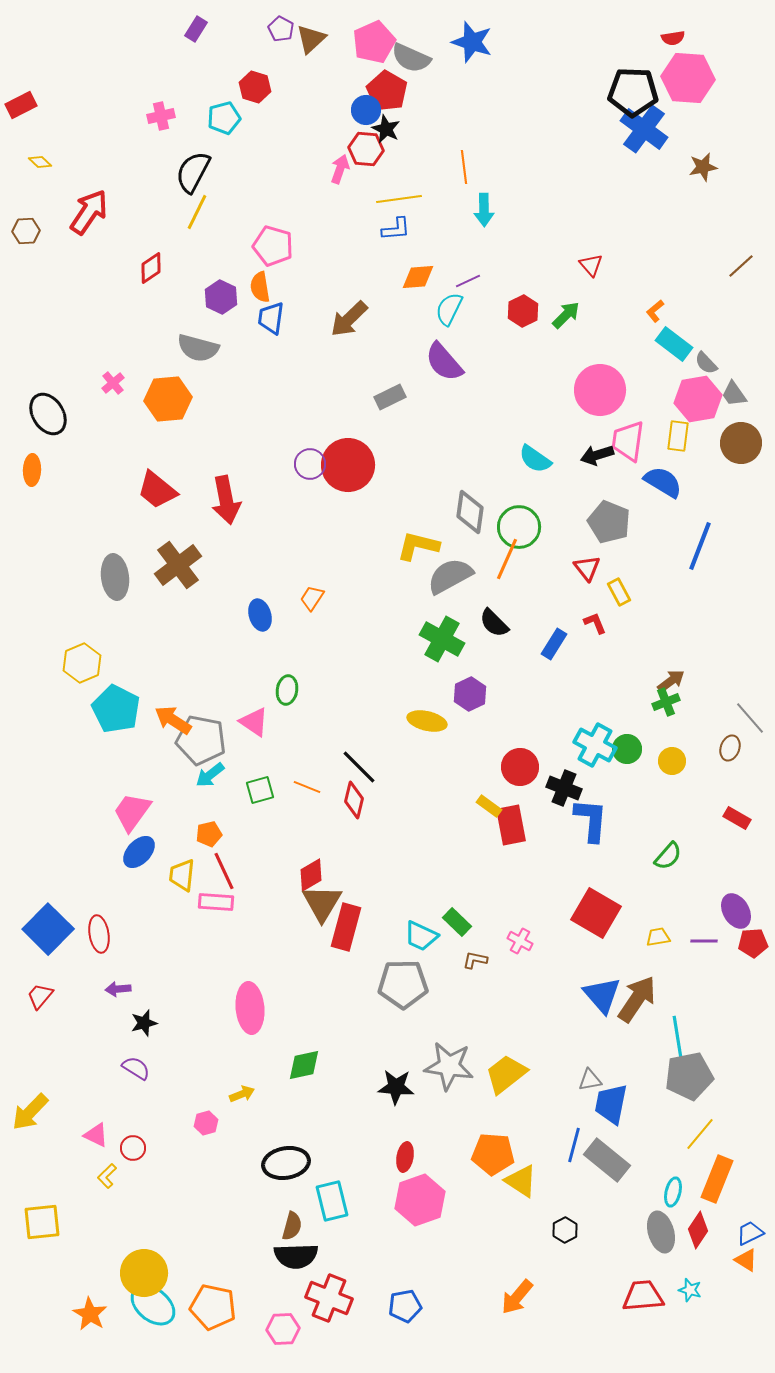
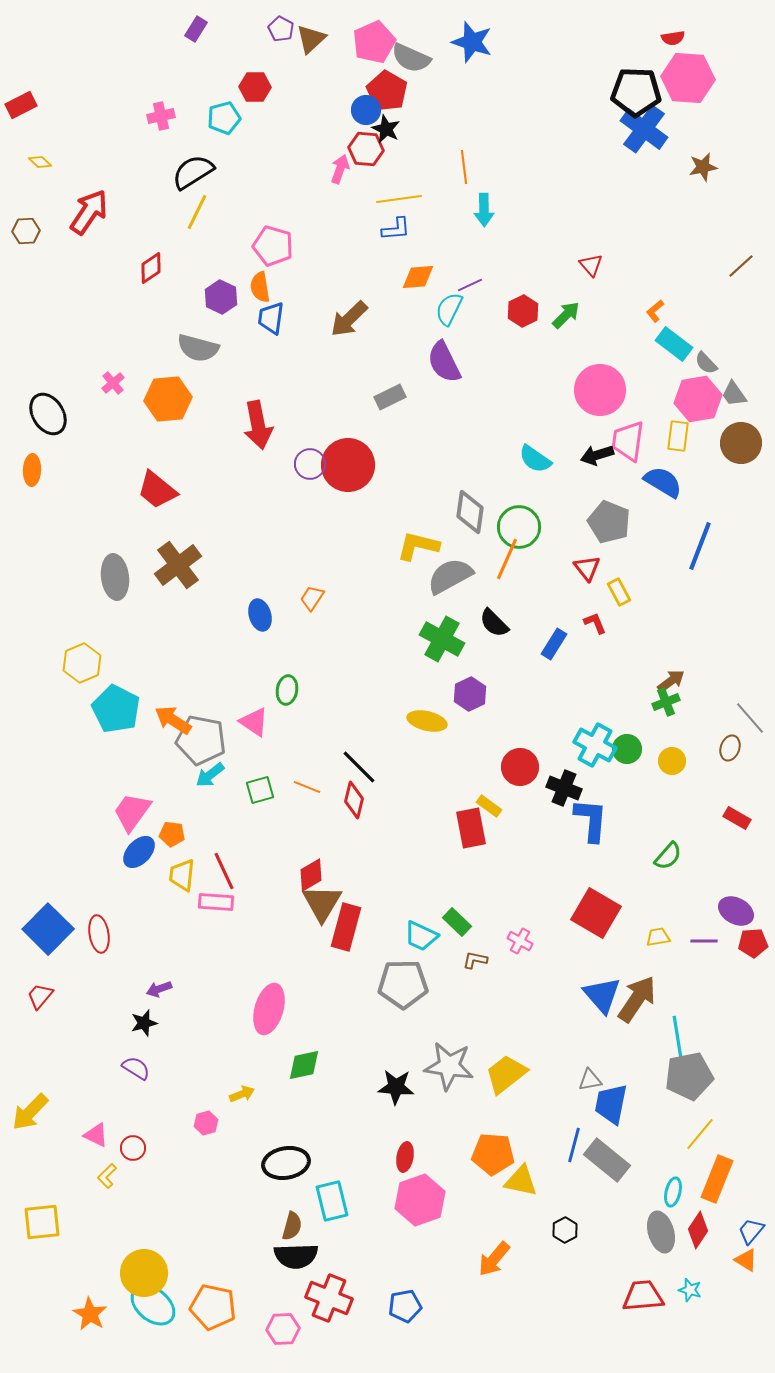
red hexagon at (255, 87): rotated 16 degrees counterclockwise
black pentagon at (633, 92): moved 3 px right
black semicircle at (193, 172): rotated 30 degrees clockwise
purple line at (468, 281): moved 2 px right, 4 px down
purple semicircle at (444, 362): rotated 15 degrees clockwise
red arrow at (226, 500): moved 32 px right, 75 px up
red rectangle at (511, 825): moved 40 px left, 3 px down
orange pentagon at (209, 834): moved 37 px left; rotated 20 degrees clockwise
purple ellipse at (736, 911): rotated 32 degrees counterclockwise
purple arrow at (118, 989): moved 41 px right; rotated 15 degrees counterclockwise
pink ellipse at (250, 1008): moved 19 px right, 1 px down; rotated 21 degrees clockwise
yellow triangle at (521, 1181): rotated 21 degrees counterclockwise
blue trapezoid at (750, 1233): moved 1 px right, 2 px up; rotated 24 degrees counterclockwise
orange arrow at (517, 1297): moved 23 px left, 38 px up
